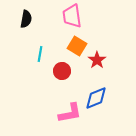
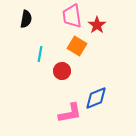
red star: moved 35 px up
